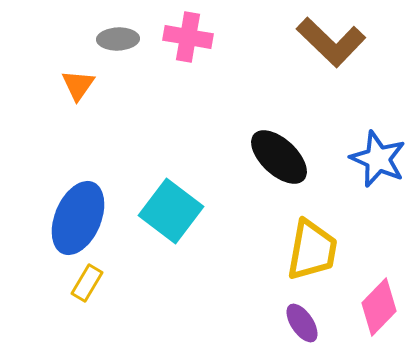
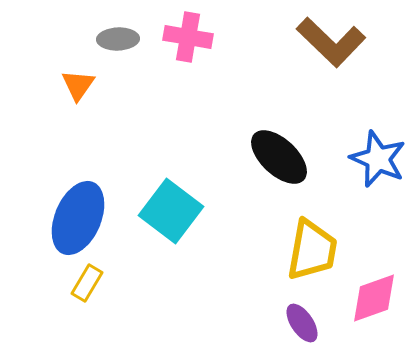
pink diamond: moved 5 px left, 9 px up; rotated 26 degrees clockwise
